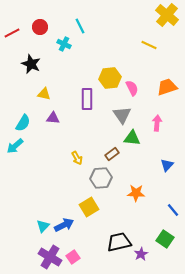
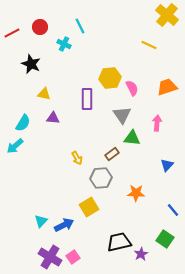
cyan triangle: moved 2 px left, 5 px up
